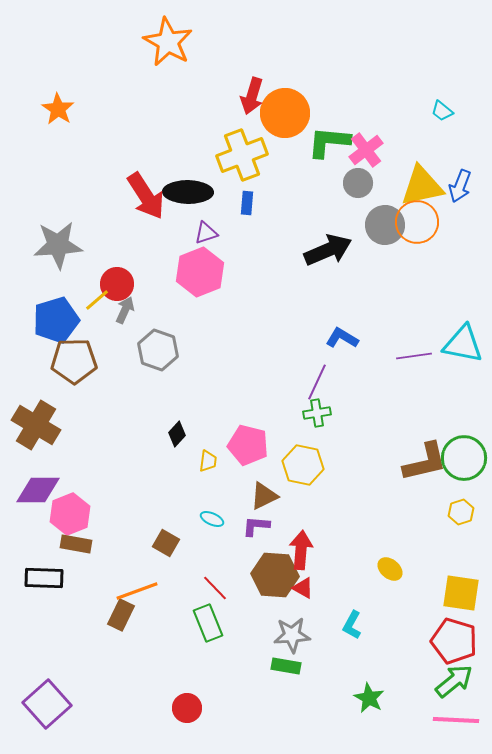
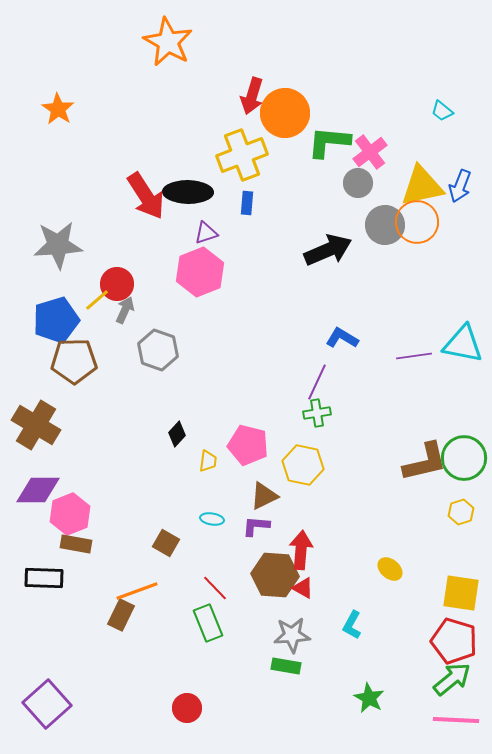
pink cross at (366, 150): moved 4 px right, 2 px down
cyan ellipse at (212, 519): rotated 15 degrees counterclockwise
green arrow at (454, 681): moved 2 px left, 2 px up
